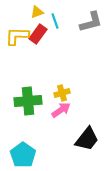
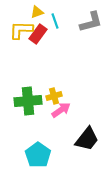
yellow L-shape: moved 4 px right, 6 px up
yellow cross: moved 8 px left, 3 px down
cyan pentagon: moved 15 px right
